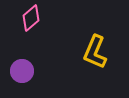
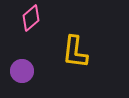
yellow L-shape: moved 20 px left; rotated 16 degrees counterclockwise
